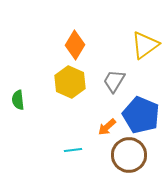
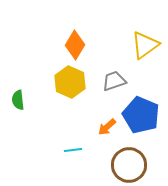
gray trapezoid: rotated 40 degrees clockwise
brown circle: moved 10 px down
